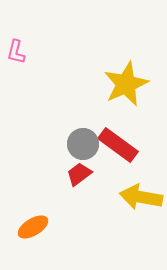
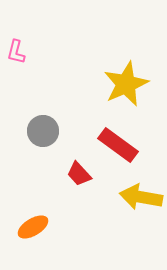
gray circle: moved 40 px left, 13 px up
red trapezoid: rotated 96 degrees counterclockwise
